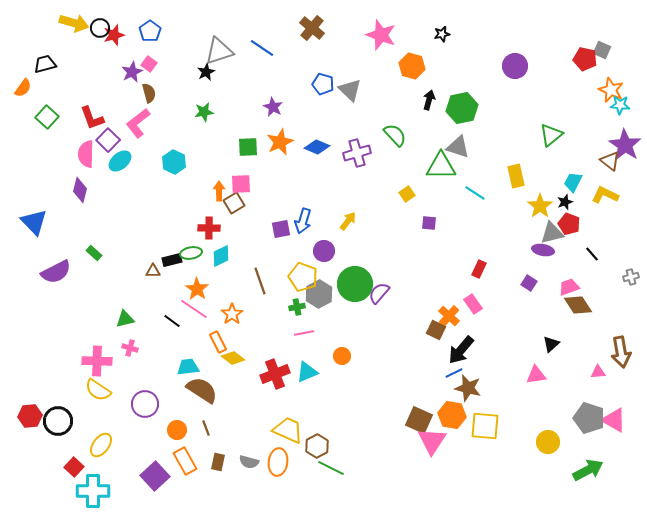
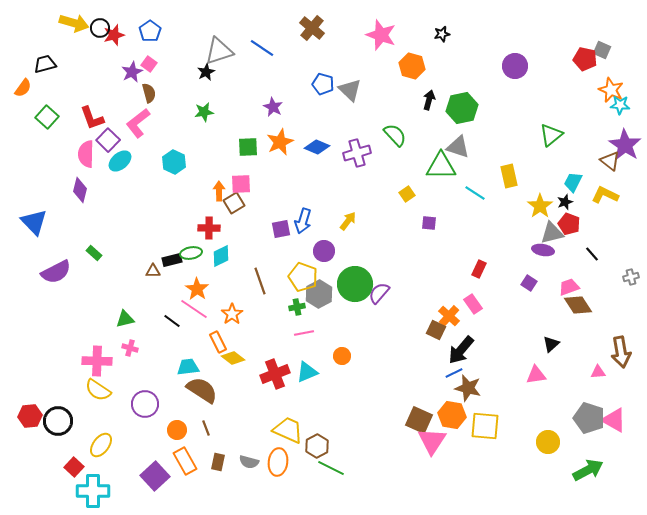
yellow rectangle at (516, 176): moved 7 px left
